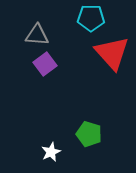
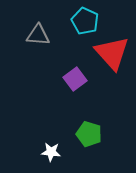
cyan pentagon: moved 6 px left, 3 px down; rotated 24 degrees clockwise
gray triangle: moved 1 px right
purple square: moved 30 px right, 15 px down
white star: rotated 30 degrees clockwise
